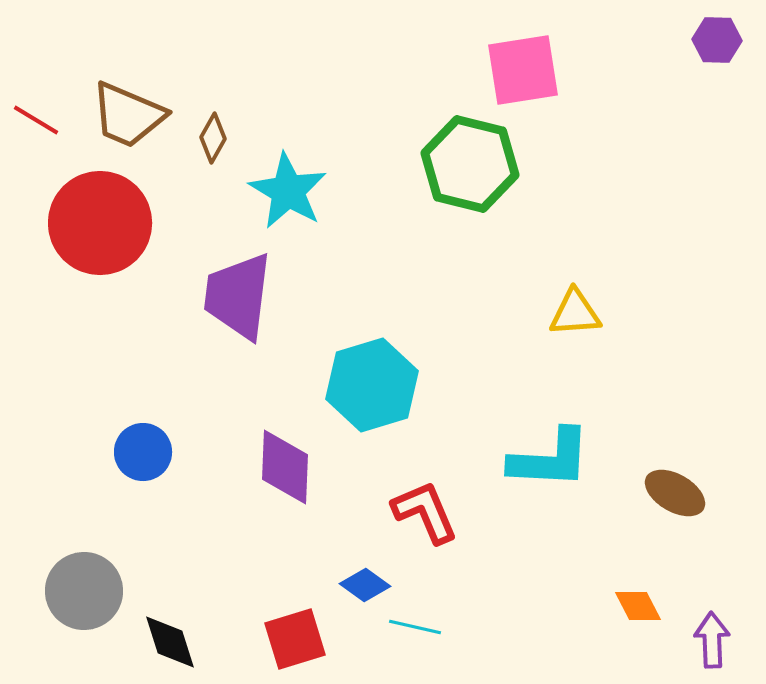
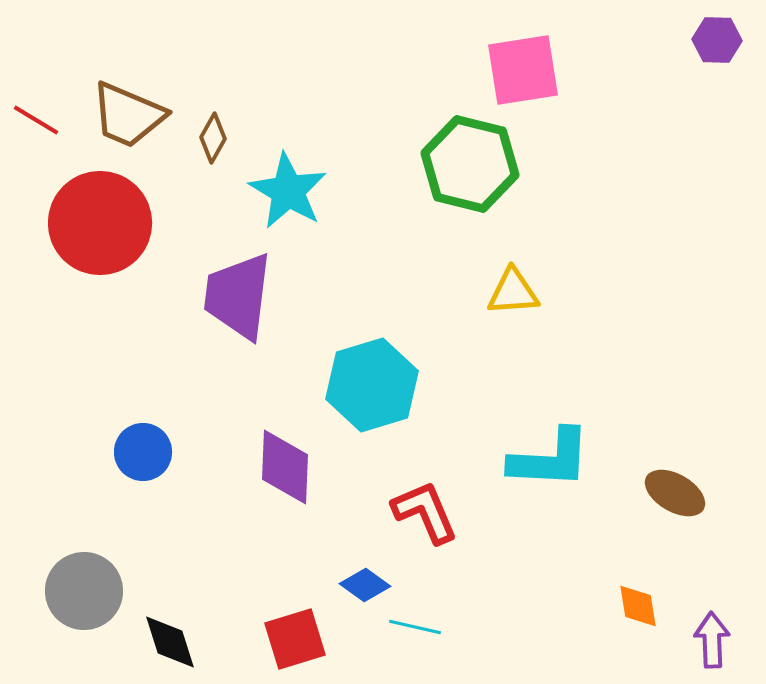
yellow triangle: moved 62 px left, 21 px up
orange diamond: rotated 18 degrees clockwise
